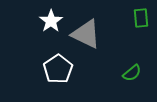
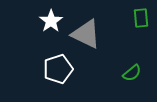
white pentagon: rotated 16 degrees clockwise
